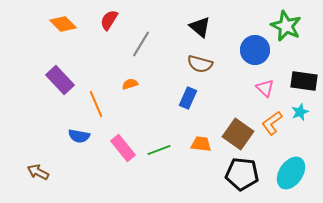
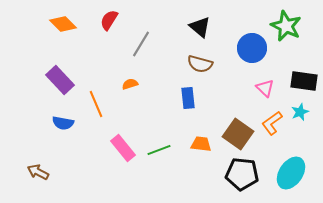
blue circle: moved 3 px left, 2 px up
blue rectangle: rotated 30 degrees counterclockwise
blue semicircle: moved 16 px left, 13 px up
